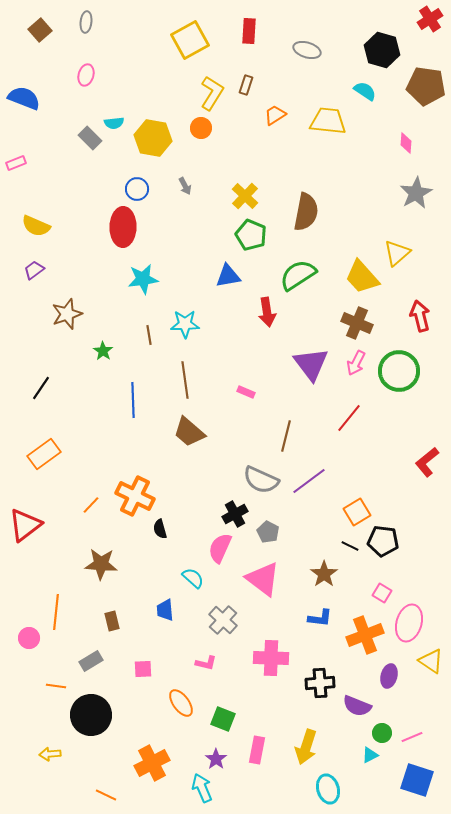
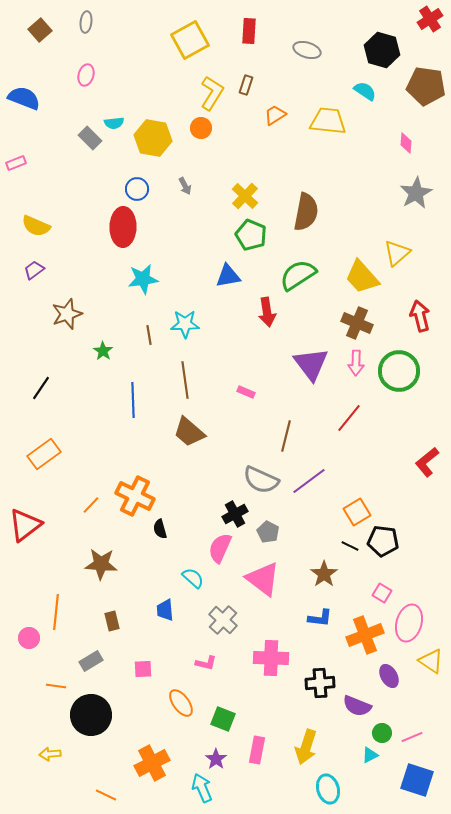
pink arrow at (356, 363): rotated 25 degrees counterclockwise
purple ellipse at (389, 676): rotated 45 degrees counterclockwise
